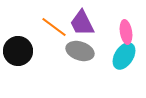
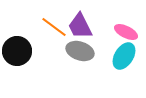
purple trapezoid: moved 2 px left, 3 px down
pink ellipse: rotated 55 degrees counterclockwise
black circle: moved 1 px left
